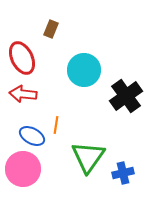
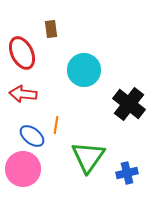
brown rectangle: rotated 30 degrees counterclockwise
red ellipse: moved 5 px up
black cross: moved 3 px right, 8 px down; rotated 16 degrees counterclockwise
blue ellipse: rotated 10 degrees clockwise
blue cross: moved 4 px right
